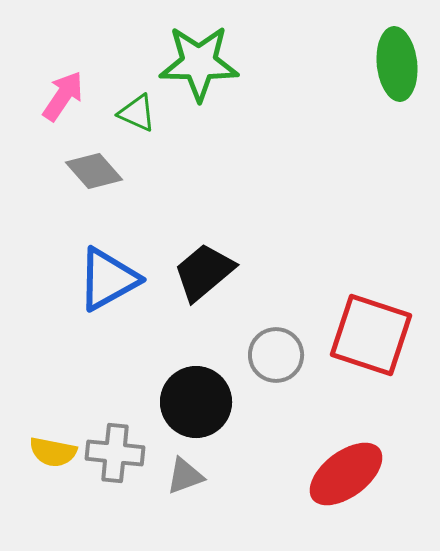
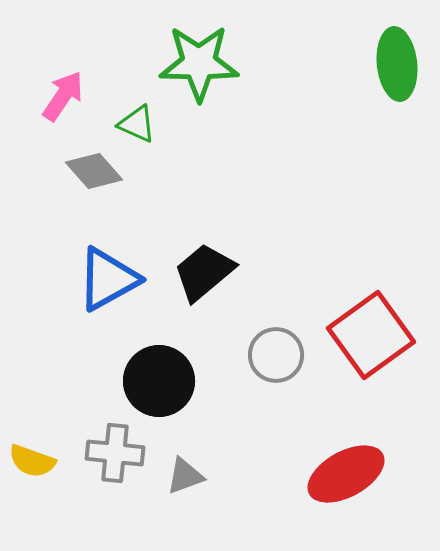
green triangle: moved 11 px down
red square: rotated 36 degrees clockwise
black circle: moved 37 px left, 21 px up
yellow semicircle: moved 21 px left, 9 px down; rotated 9 degrees clockwise
red ellipse: rotated 8 degrees clockwise
